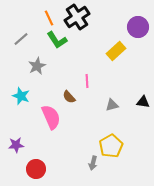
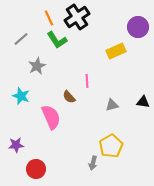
yellow rectangle: rotated 18 degrees clockwise
